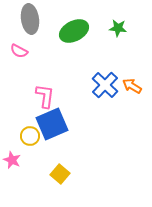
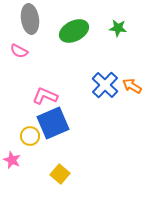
pink L-shape: rotated 75 degrees counterclockwise
blue square: moved 1 px right, 1 px up
